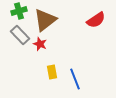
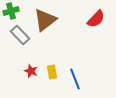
green cross: moved 8 px left
red semicircle: moved 1 px up; rotated 12 degrees counterclockwise
red star: moved 9 px left, 27 px down
